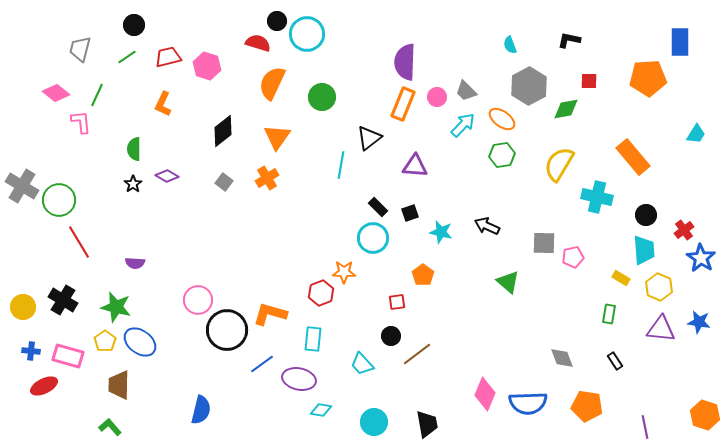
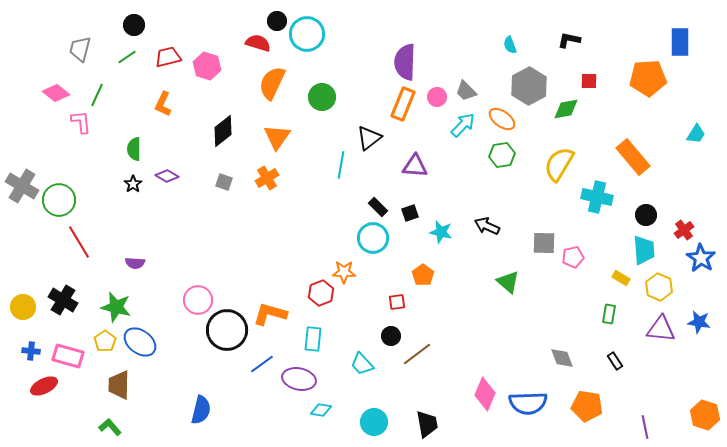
gray square at (224, 182): rotated 18 degrees counterclockwise
